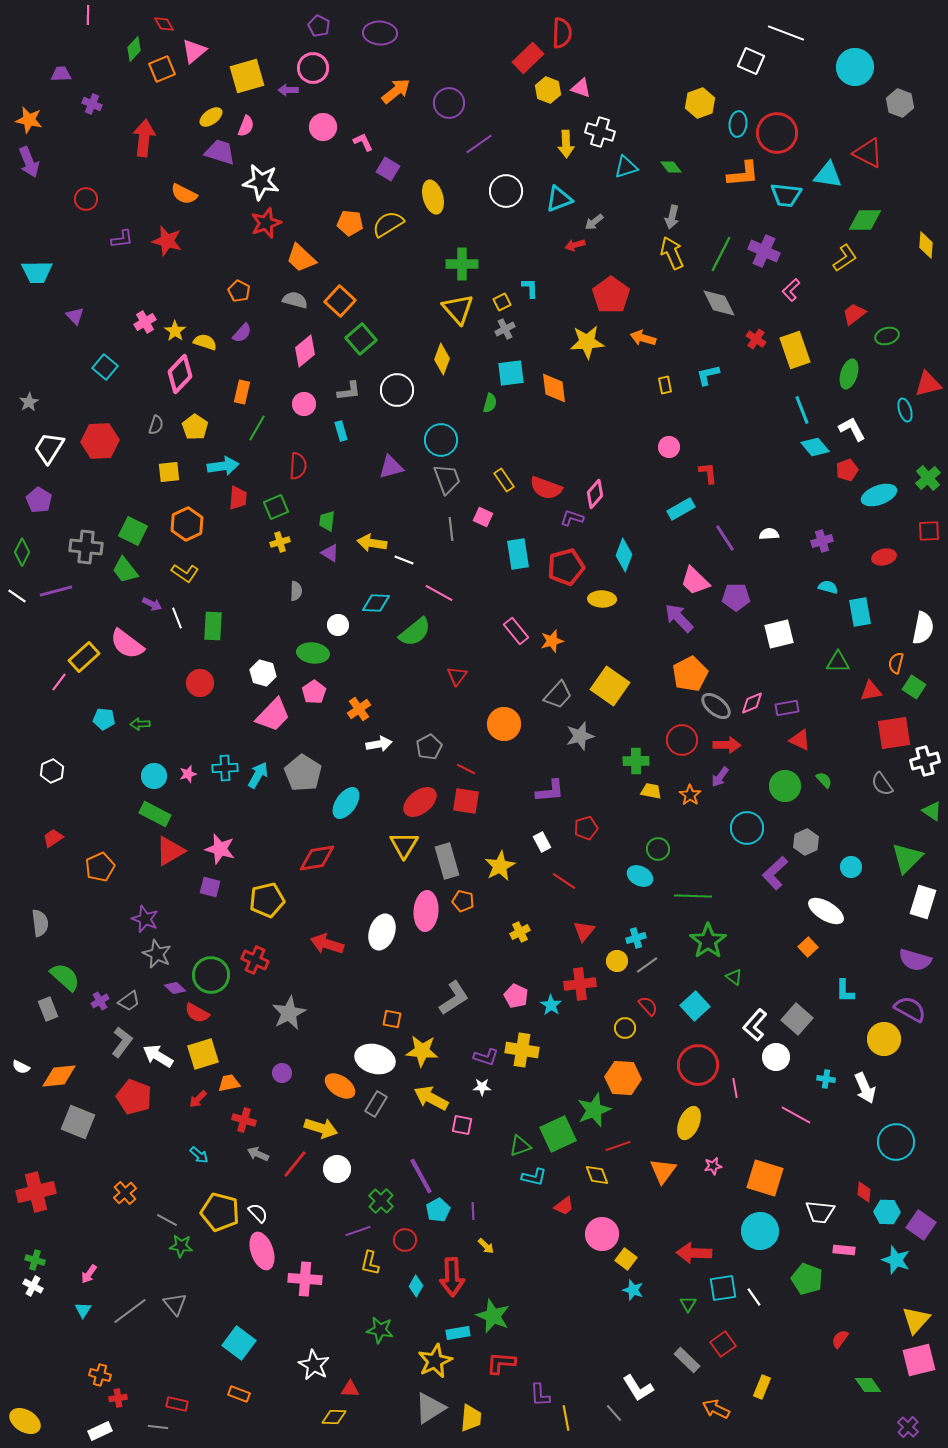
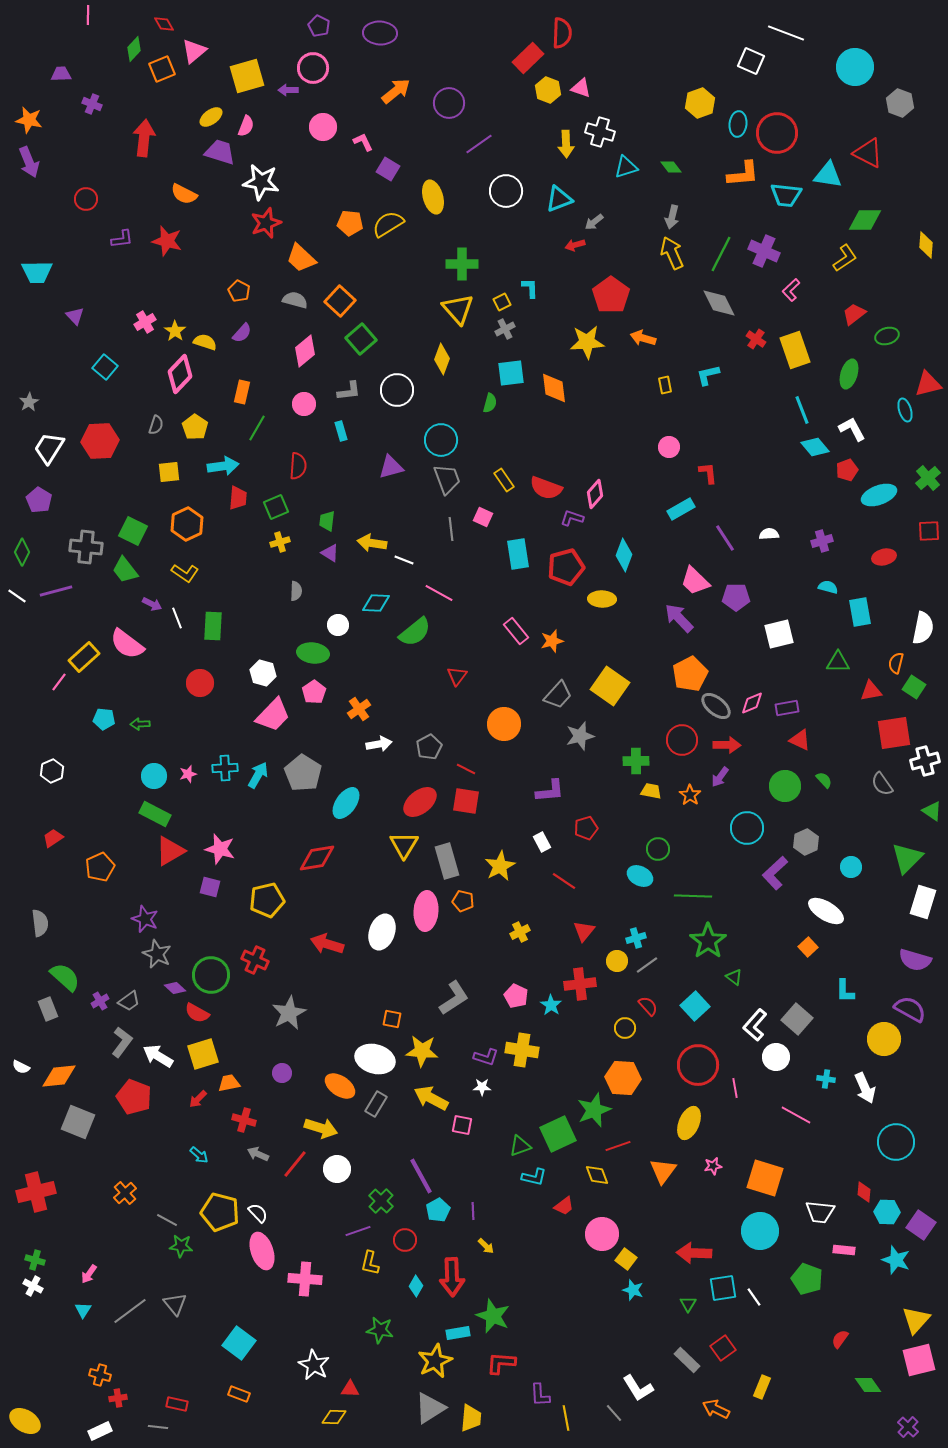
red square at (723, 1344): moved 4 px down
